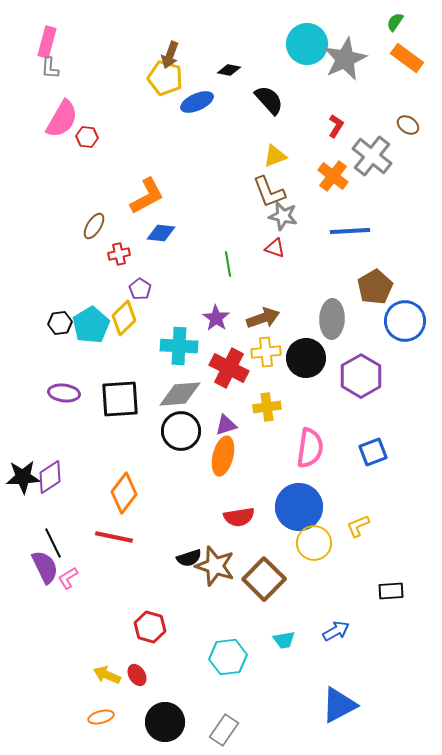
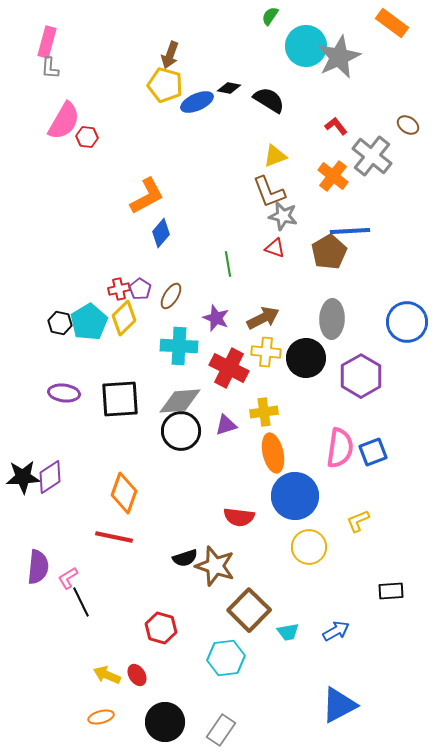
green semicircle at (395, 22): moved 125 px left, 6 px up
cyan circle at (307, 44): moved 1 px left, 2 px down
orange rectangle at (407, 58): moved 15 px left, 35 px up
gray star at (345, 59): moved 6 px left, 2 px up
black diamond at (229, 70): moved 18 px down
yellow pentagon at (165, 78): moved 7 px down
black semicircle at (269, 100): rotated 16 degrees counterclockwise
pink semicircle at (62, 119): moved 2 px right, 2 px down
red L-shape at (336, 126): rotated 70 degrees counterclockwise
brown ellipse at (94, 226): moved 77 px right, 70 px down
blue diamond at (161, 233): rotated 56 degrees counterclockwise
red cross at (119, 254): moved 35 px down
brown pentagon at (375, 287): moved 46 px left, 35 px up
purple star at (216, 318): rotated 12 degrees counterclockwise
brown arrow at (263, 318): rotated 8 degrees counterclockwise
blue circle at (405, 321): moved 2 px right, 1 px down
black hexagon at (60, 323): rotated 20 degrees clockwise
cyan pentagon at (91, 325): moved 2 px left, 3 px up
yellow cross at (266, 352): rotated 12 degrees clockwise
gray diamond at (180, 394): moved 7 px down
yellow cross at (267, 407): moved 3 px left, 5 px down
pink semicircle at (310, 448): moved 30 px right
orange ellipse at (223, 456): moved 50 px right, 3 px up; rotated 27 degrees counterclockwise
orange diamond at (124, 493): rotated 18 degrees counterclockwise
blue circle at (299, 507): moved 4 px left, 11 px up
red semicircle at (239, 517): rotated 16 degrees clockwise
yellow L-shape at (358, 526): moved 5 px up
black line at (53, 543): moved 28 px right, 59 px down
yellow circle at (314, 543): moved 5 px left, 4 px down
black semicircle at (189, 558): moved 4 px left
purple semicircle at (45, 567): moved 7 px left; rotated 32 degrees clockwise
brown square at (264, 579): moved 15 px left, 31 px down
red hexagon at (150, 627): moved 11 px right, 1 px down
cyan trapezoid at (284, 640): moved 4 px right, 8 px up
cyan hexagon at (228, 657): moved 2 px left, 1 px down
gray rectangle at (224, 730): moved 3 px left
